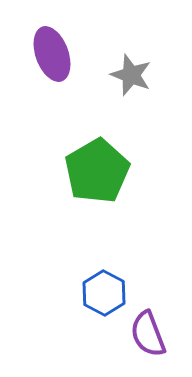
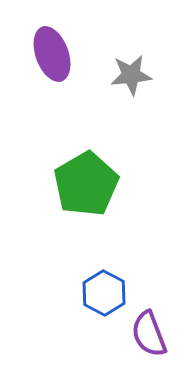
gray star: rotated 27 degrees counterclockwise
green pentagon: moved 11 px left, 13 px down
purple semicircle: moved 1 px right
